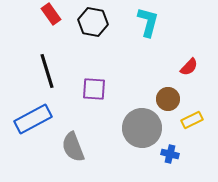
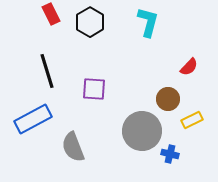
red rectangle: rotated 10 degrees clockwise
black hexagon: moved 3 px left; rotated 20 degrees clockwise
gray circle: moved 3 px down
